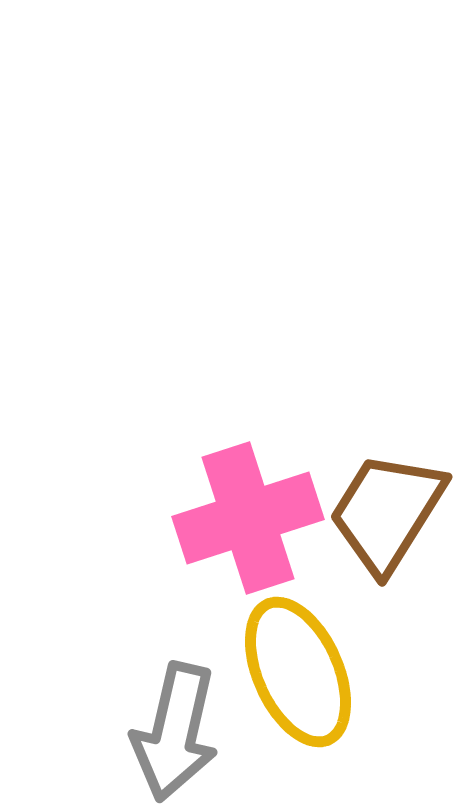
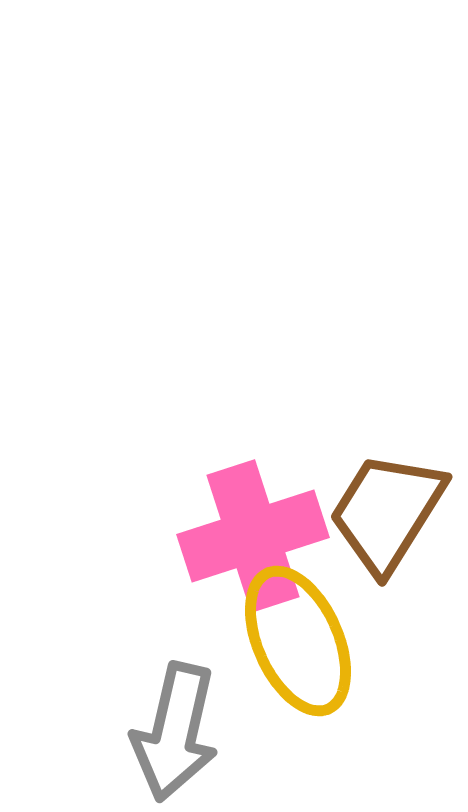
pink cross: moved 5 px right, 18 px down
yellow ellipse: moved 31 px up
